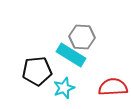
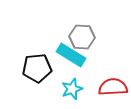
black pentagon: moved 3 px up
cyan star: moved 8 px right, 1 px down
